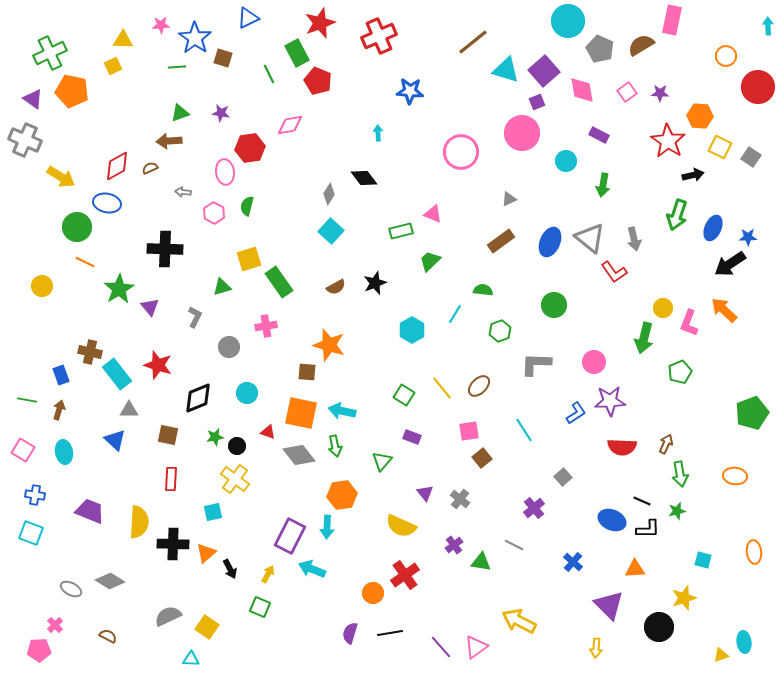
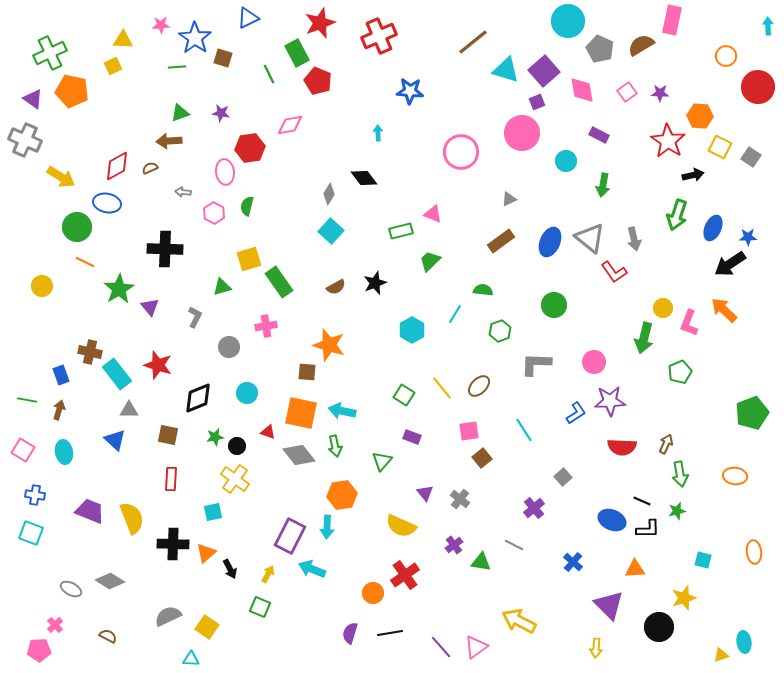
yellow semicircle at (139, 522): moved 7 px left, 4 px up; rotated 24 degrees counterclockwise
